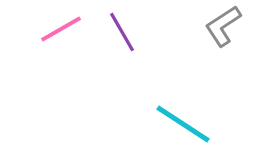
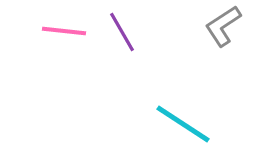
pink line: moved 3 px right, 2 px down; rotated 36 degrees clockwise
